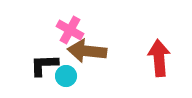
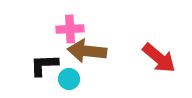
pink cross: moved 1 px up; rotated 32 degrees counterclockwise
red arrow: rotated 135 degrees clockwise
cyan circle: moved 3 px right, 3 px down
